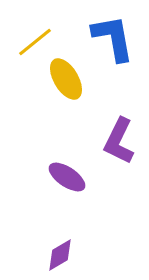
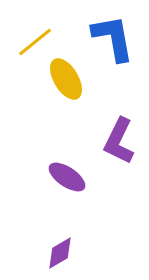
purple diamond: moved 2 px up
